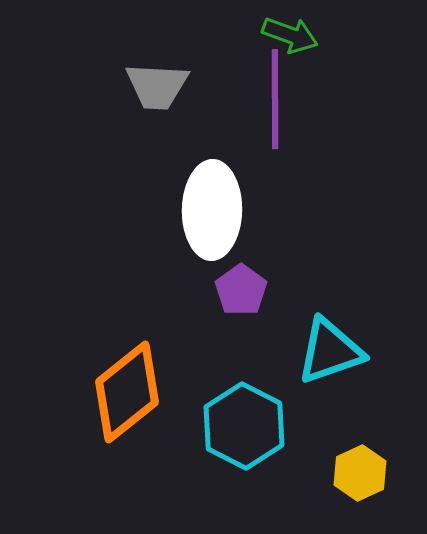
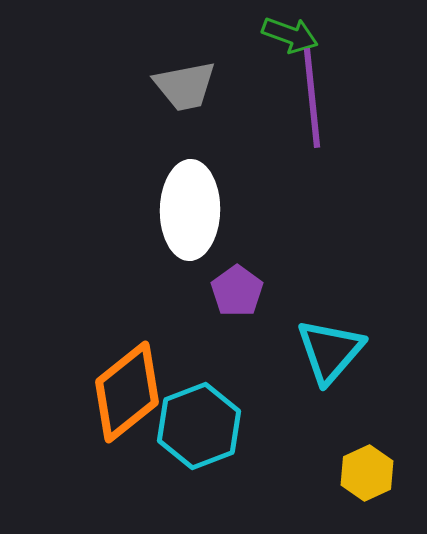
gray trapezoid: moved 28 px right; rotated 14 degrees counterclockwise
purple line: moved 37 px right, 1 px up; rotated 6 degrees counterclockwise
white ellipse: moved 22 px left
purple pentagon: moved 4 px left, 1 px down
cyan triangle: rotated 30 degrees counterclockwise
cyan hexagon: moved 45 px left; rotated 12 degrees clockwise
yellow hexagon: moved 7 px right
